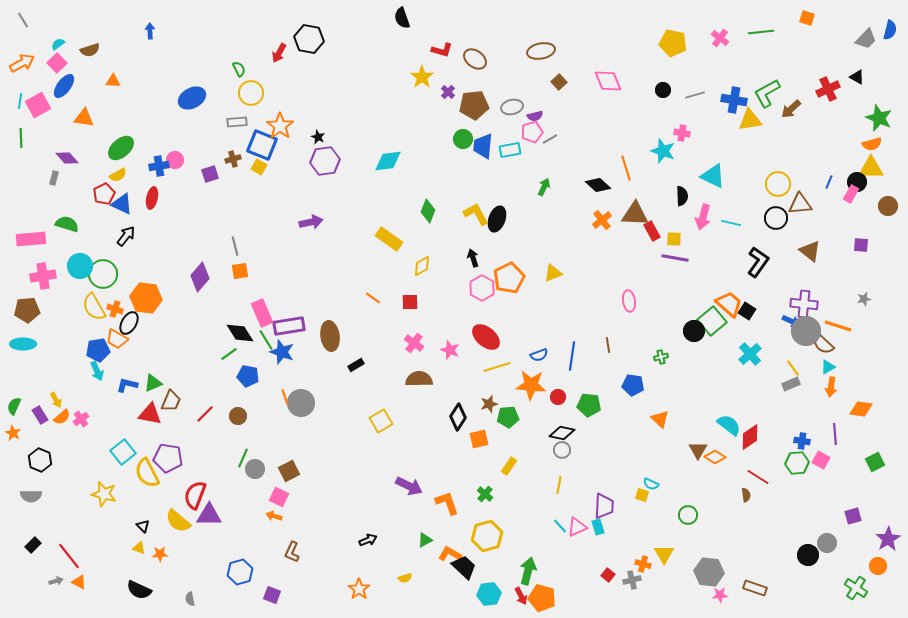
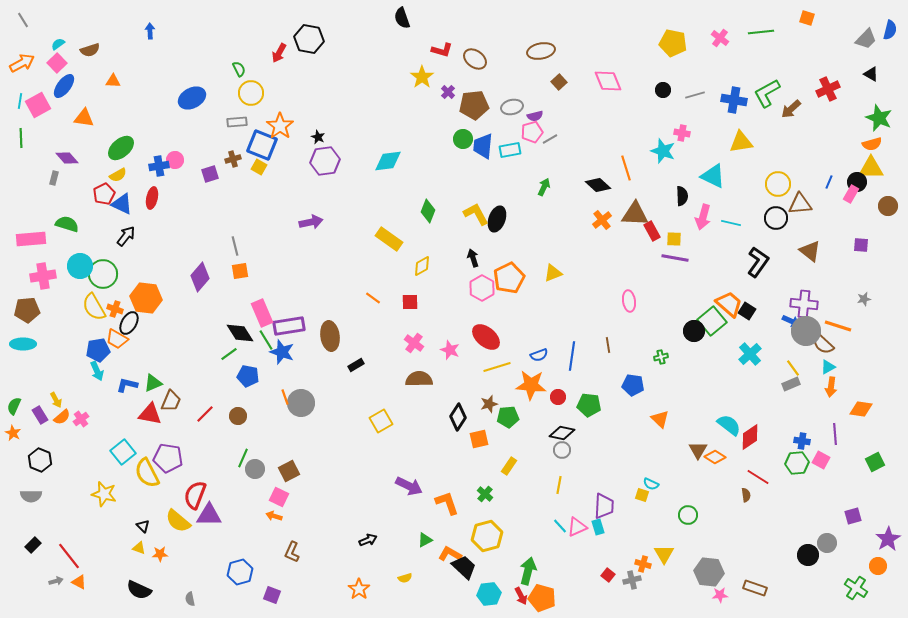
black triangle at (857, 77): moved 14 px right, 3 px up
yellow triangle at (750, 120): moved 9 px left, 22 px down
